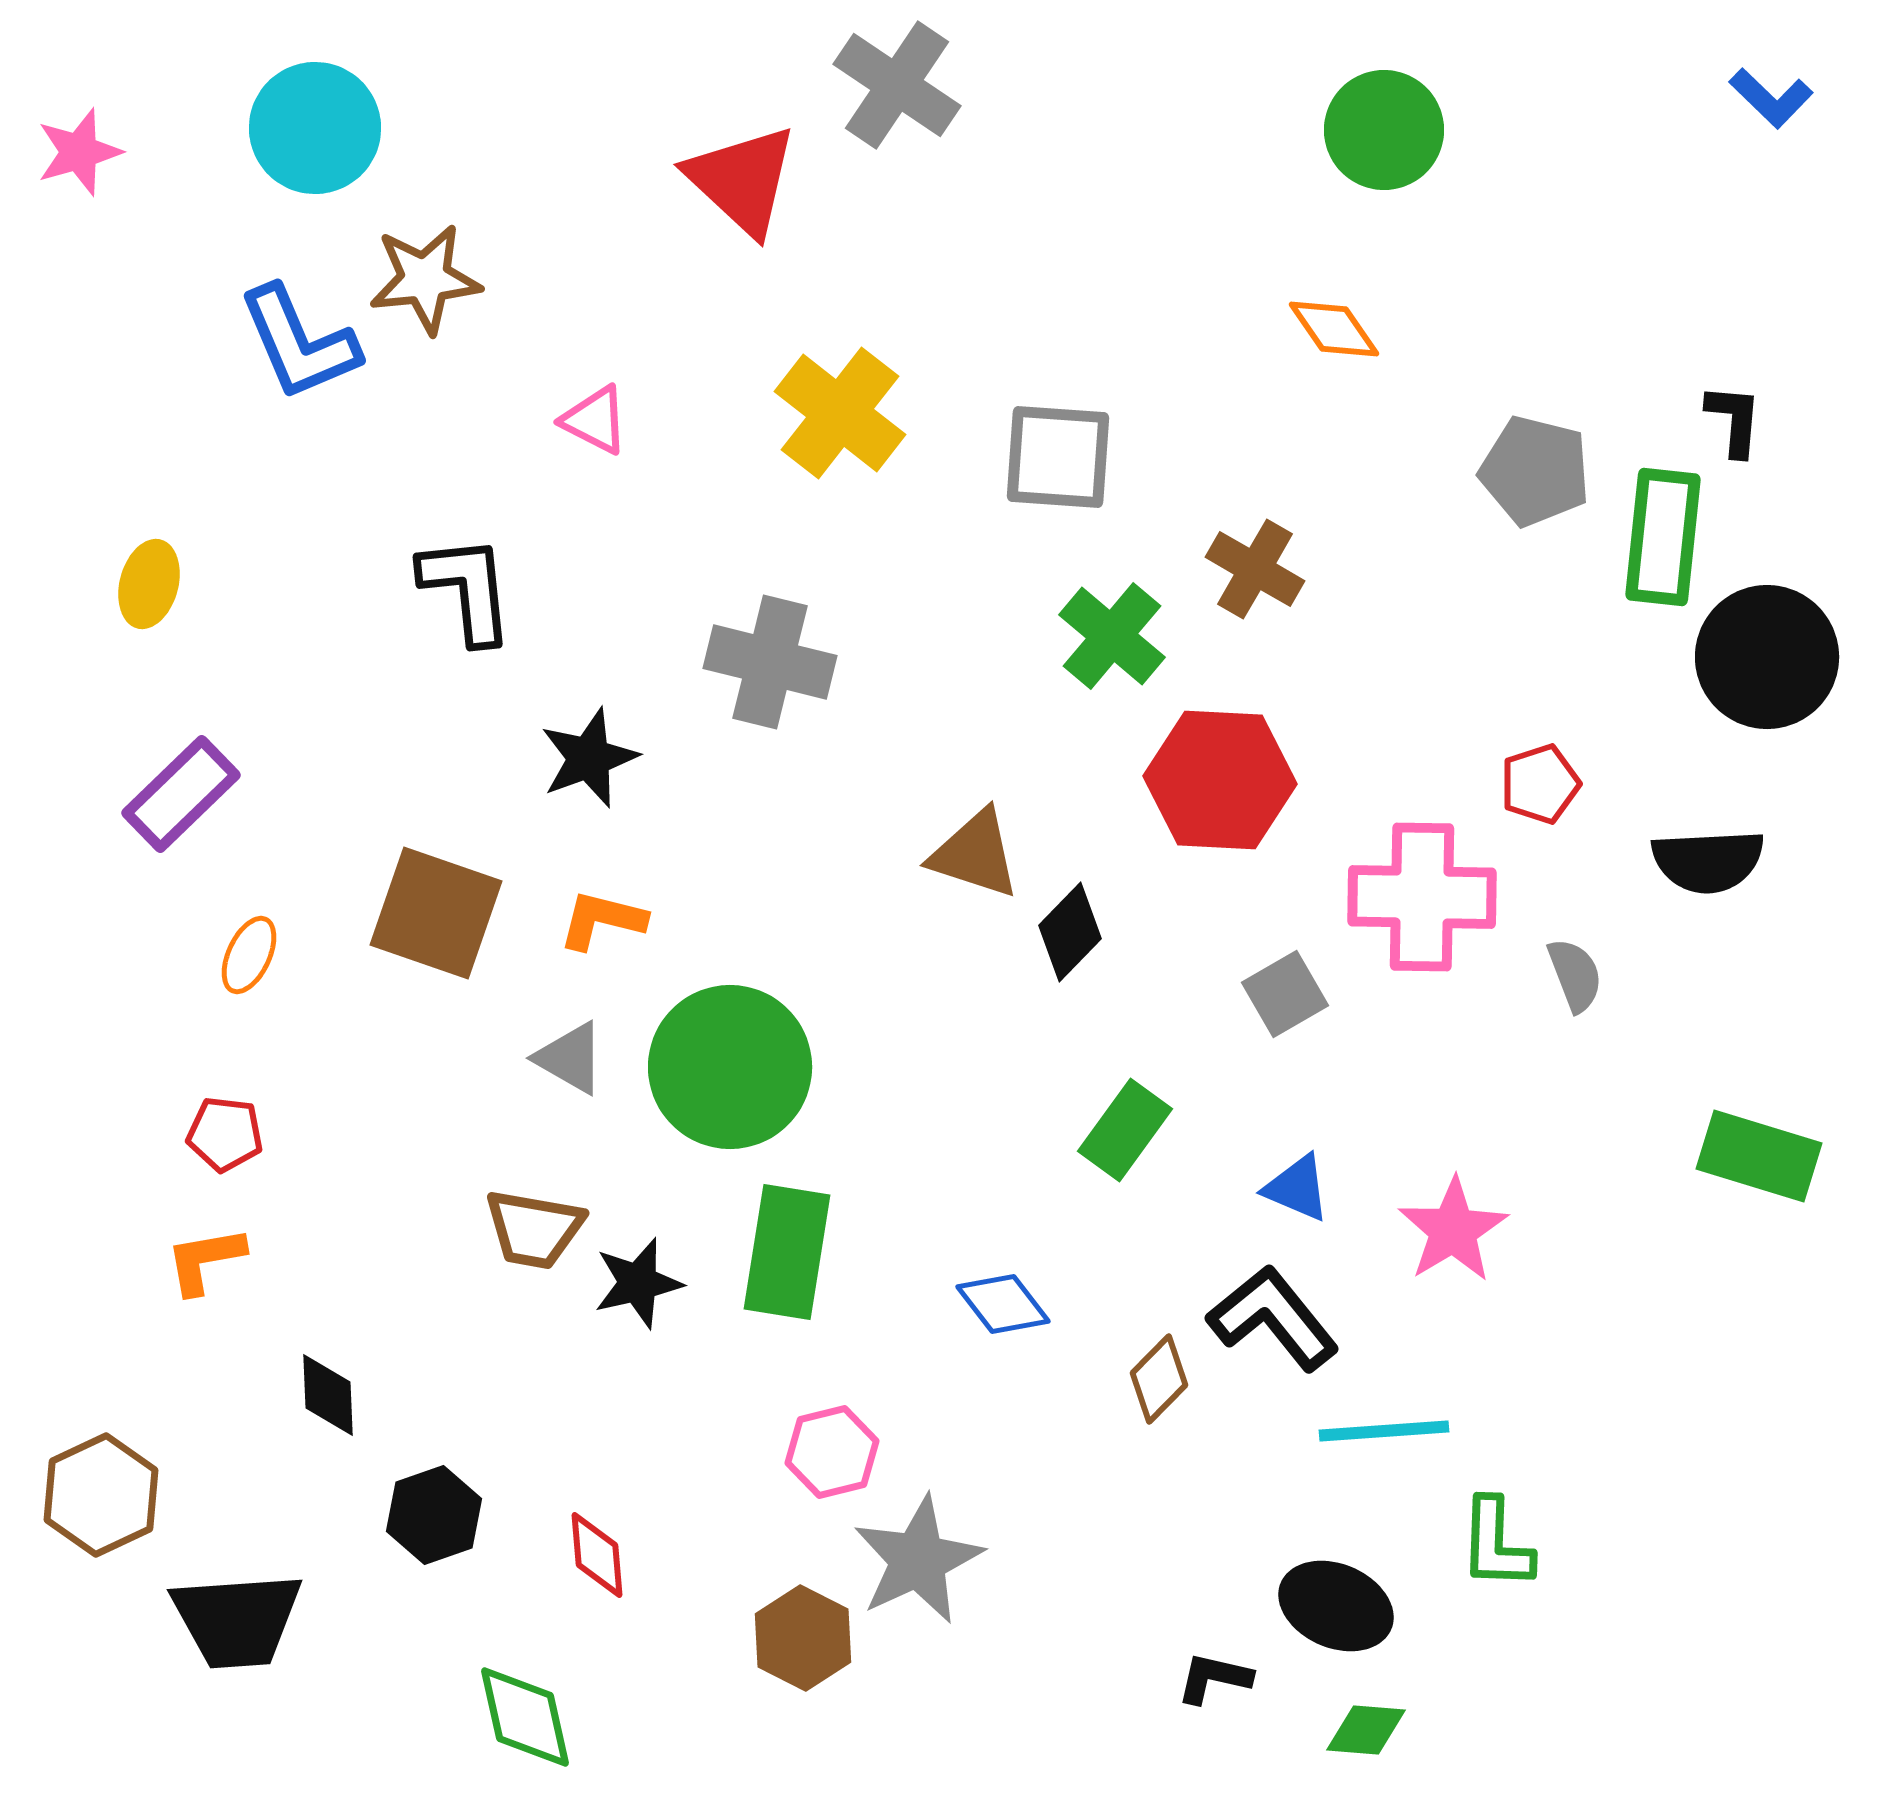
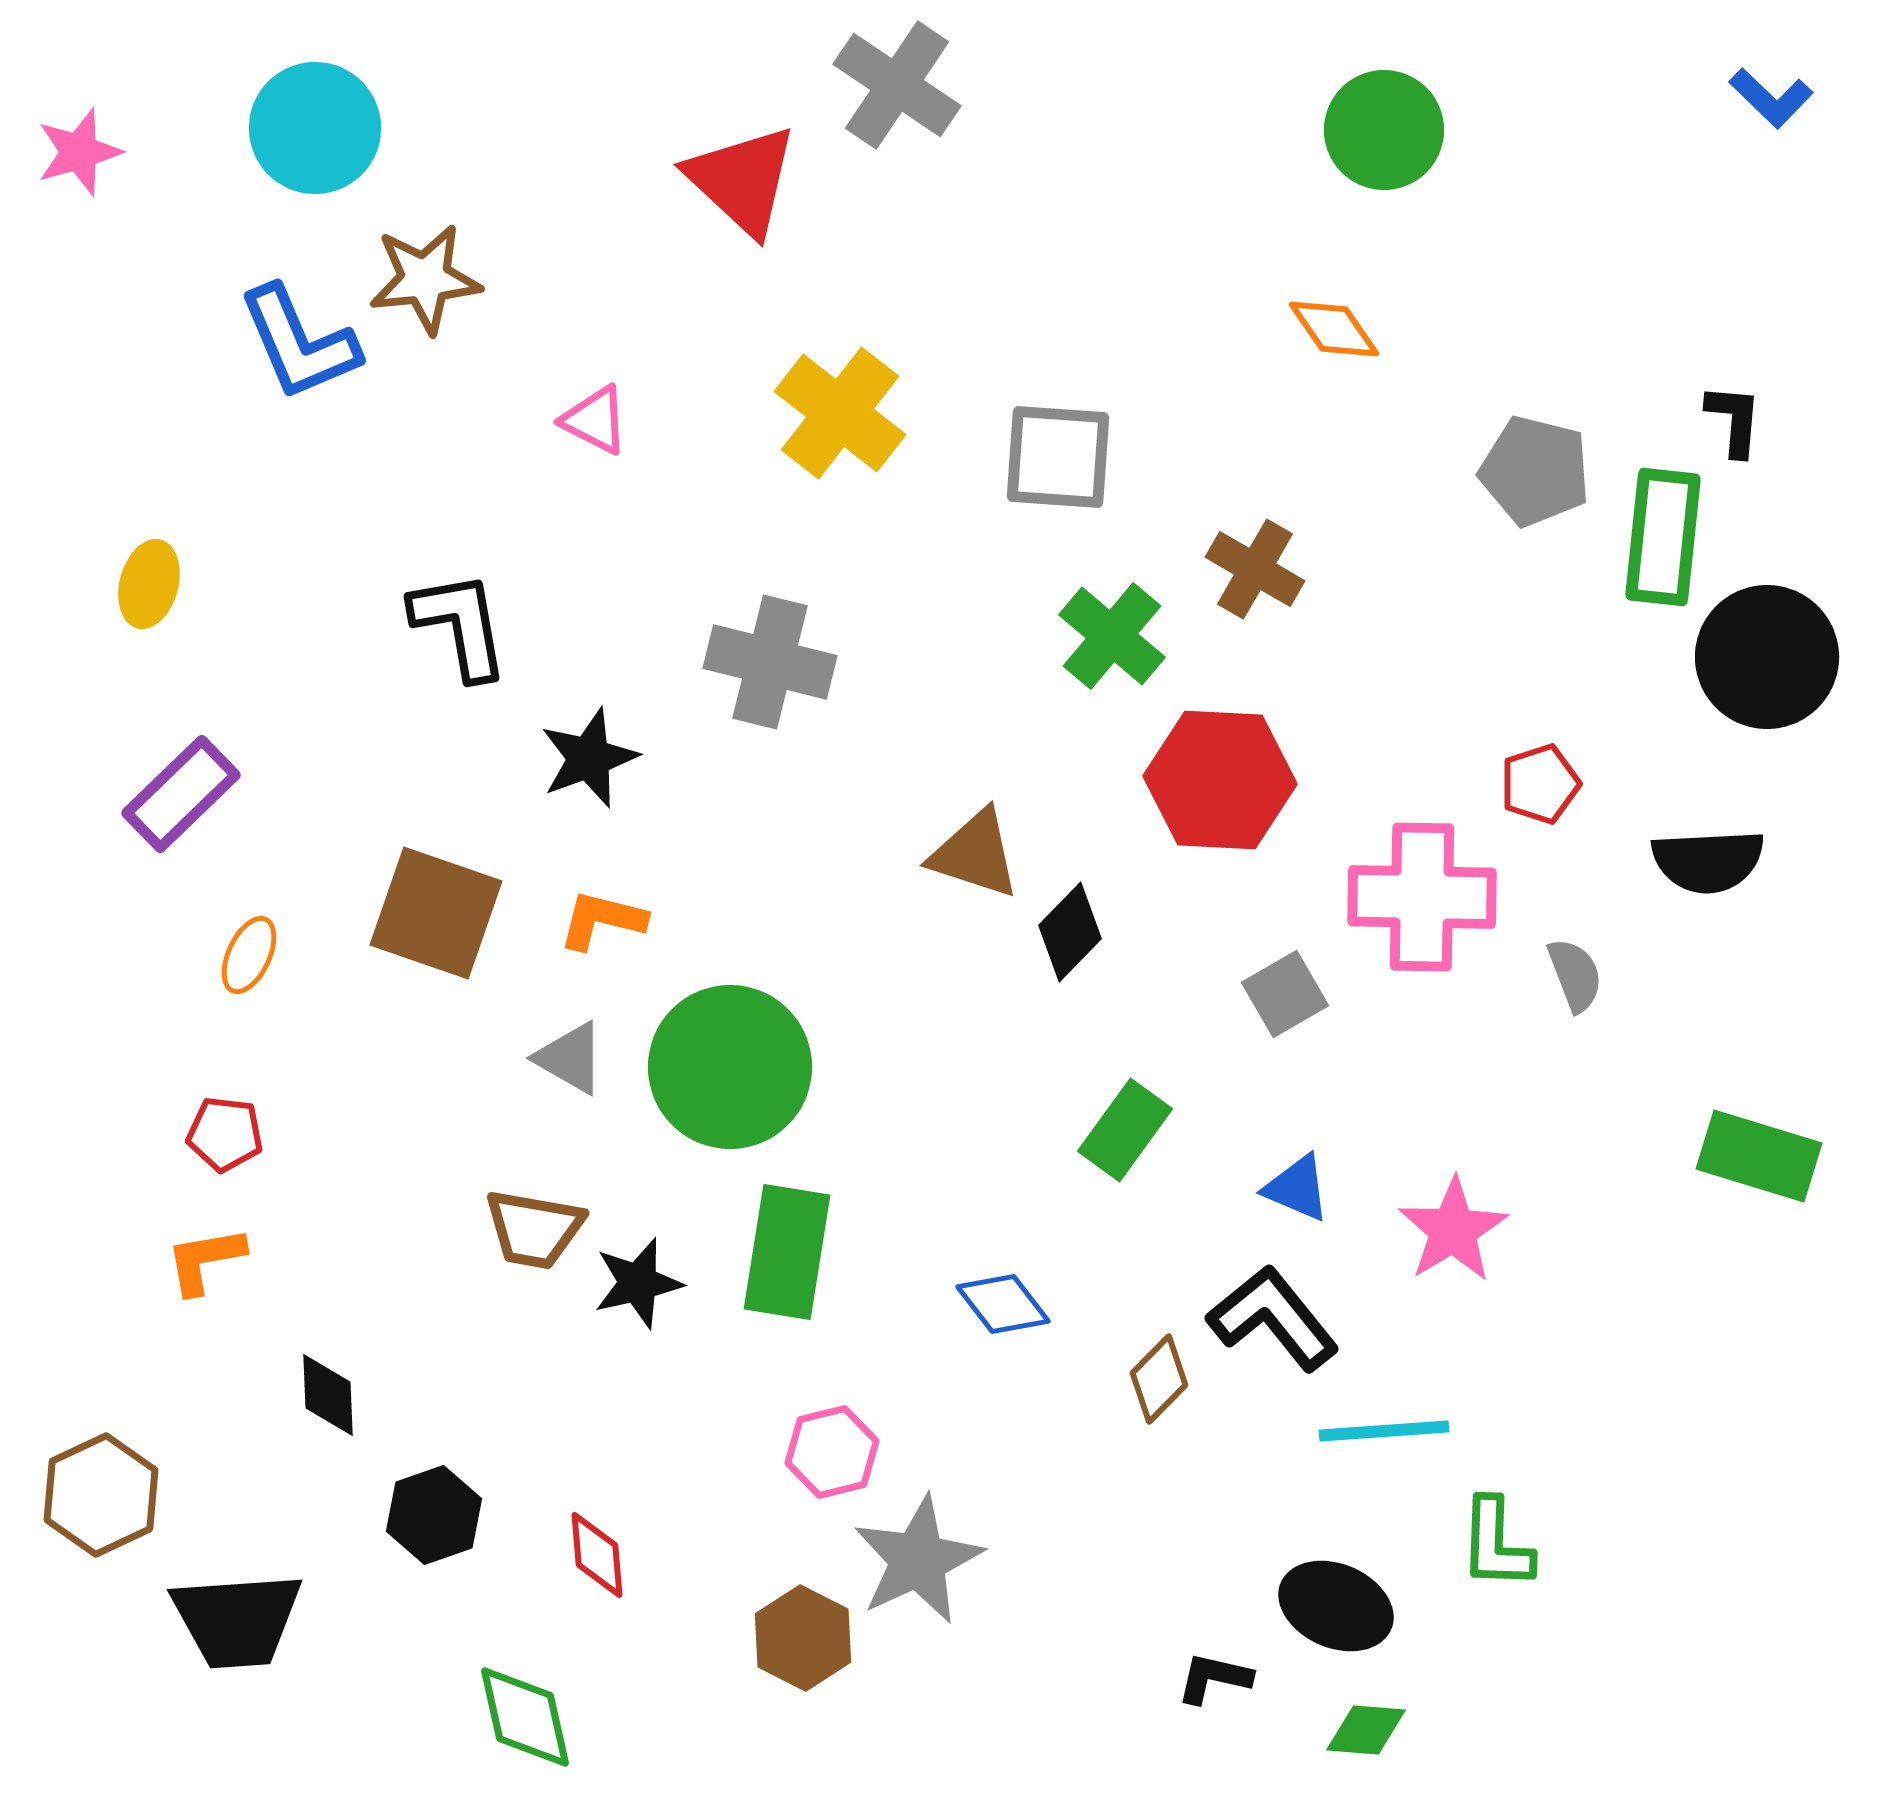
black L-shape at (467, 589): moved 7 px left, 36 px down; rotated 4 degrees counterclockwise
